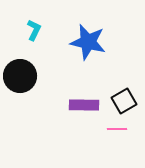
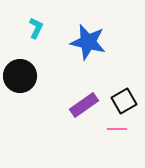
cyan L-shape: moved 2 px right, 2 px up
purple rectangle: rotated 36 degrees counterclockwise
